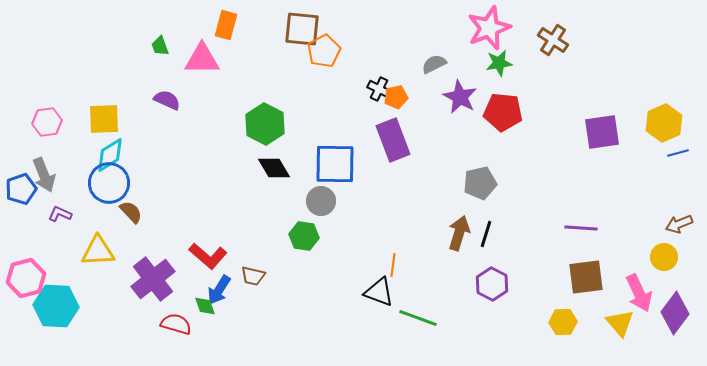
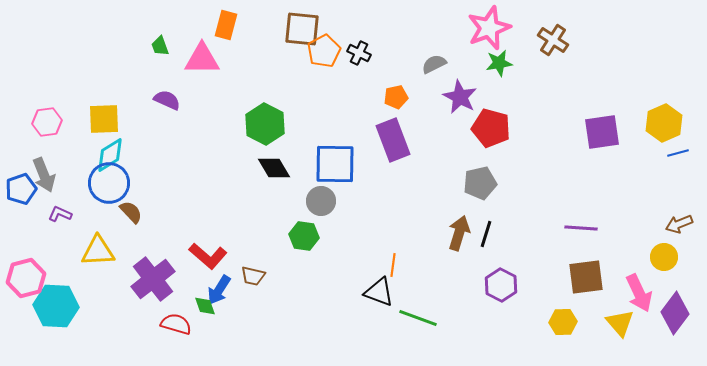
black cross at (379, 89): moved 20 px left, 36 px up
red pentagon at (503, 112): moved 12 px left, 16 px down; rotated 9 degrees clockwise
purple hexagon at (492, 284): moved 9 px right, 1 px down
